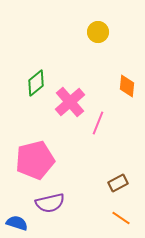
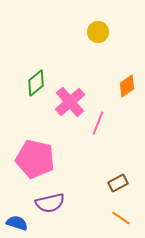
orange diamond: rotated 50 degrees clockwise
pink pentagon: moved 1 px up; rotated 27 degrees clockwise
